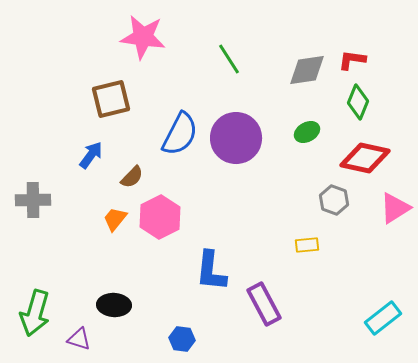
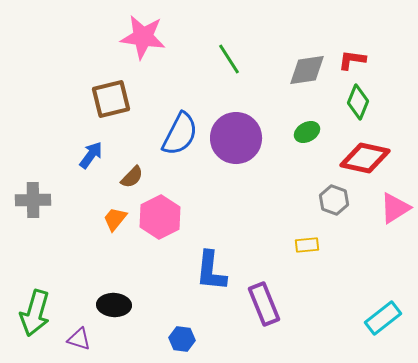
purple rectangle: rotated 6 degrees clockwise
